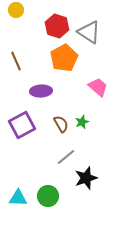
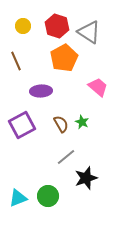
yellow circle: moved 7 px right, 16 px down
green star: rotated 24 degrees counterclockwise
cyan triangle: rotated 24 degrees counterclockwise
